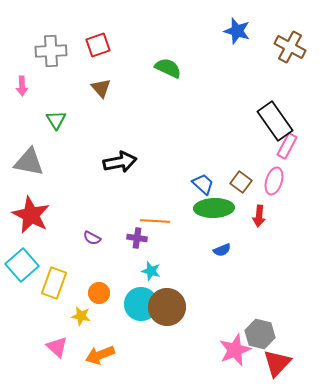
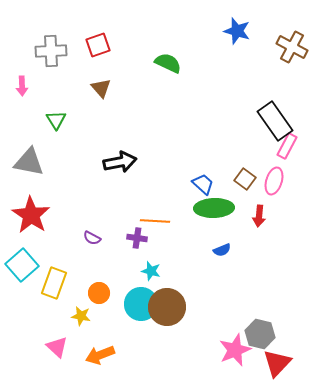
brown cross: moved 2 px right
green semicircle: moved 5 px up
brown square: moved 4 px right, 3 px up
red star: rotated 6 degrees clockwise
